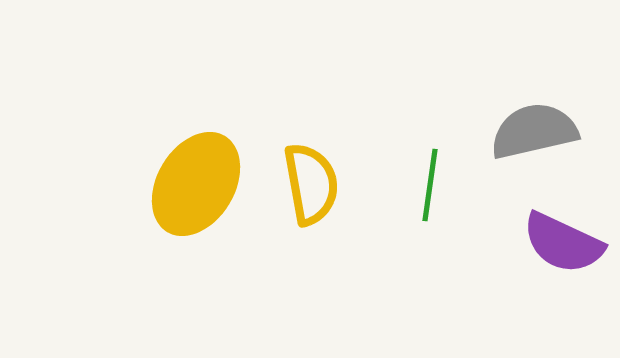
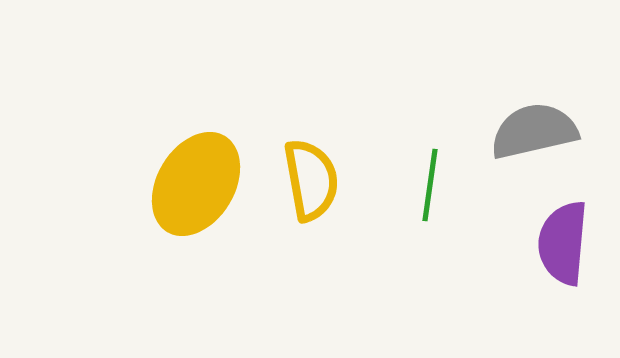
yellow semicircle: moved 4 px up
purple semicircle: rotated 70 degrees clockwise
